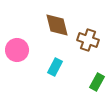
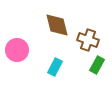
green rectangle: moved 17 px up
